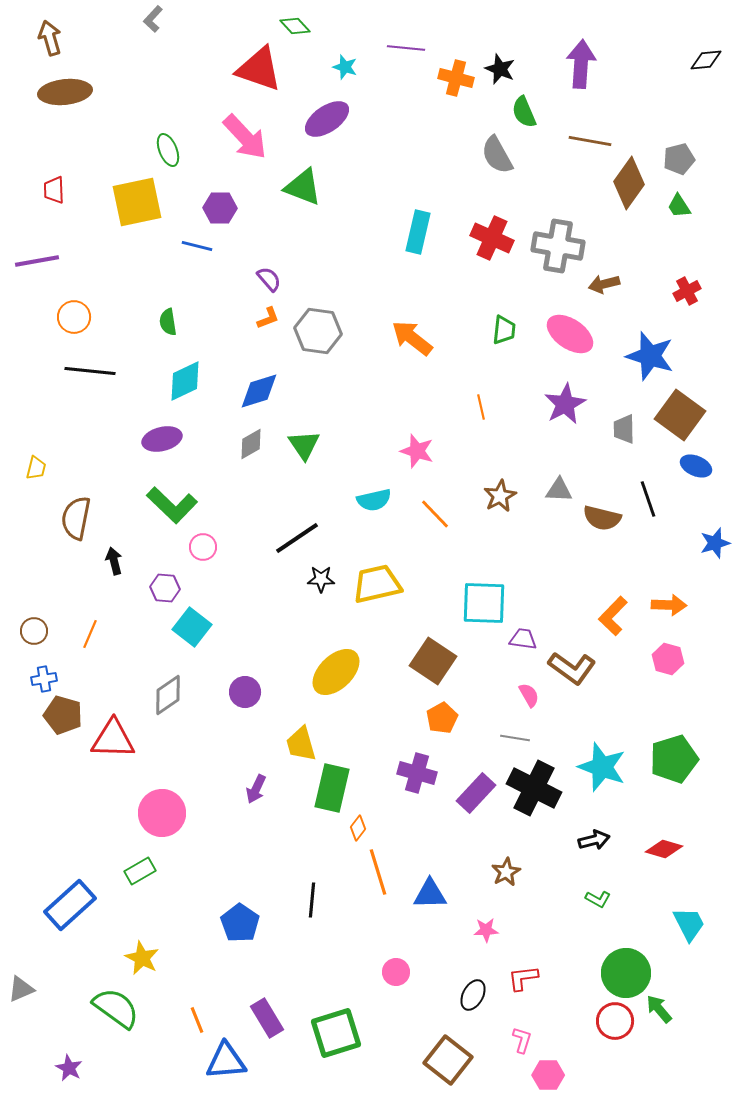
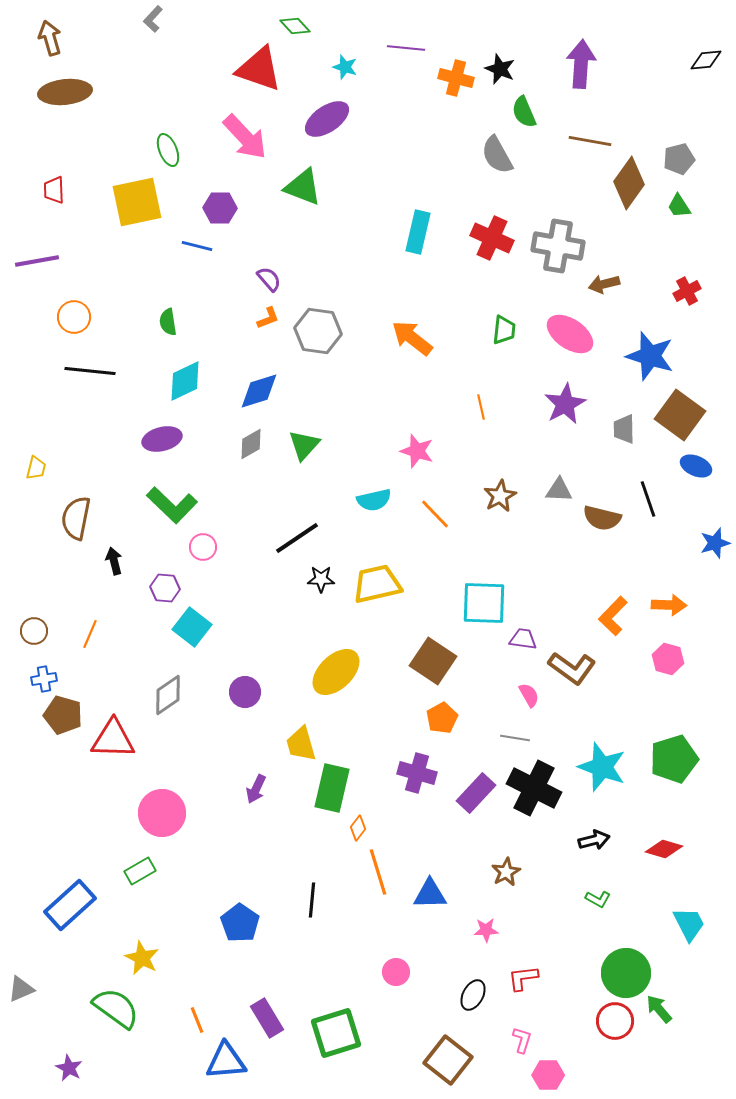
green triangle at (304, 445): rotated 16 degrees clockwise
